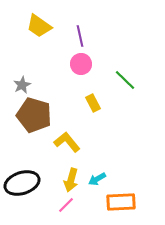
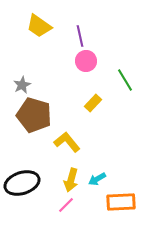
pink circle: moved 5 px right, 3 px up
green line: rotated 15 degrees clockwise
yellow rectangle: rotated 72 degrees clockwise
